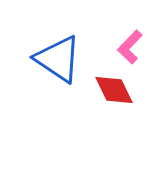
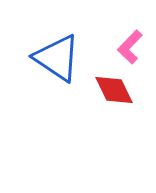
blue triangle: moved 1 px left, 1 px up
